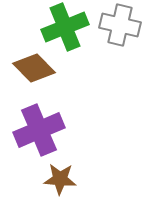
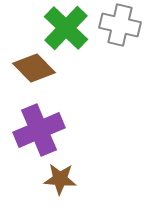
green cross: moved 1 px right, 1 px down; rotated 24 degrees counterclockwise
